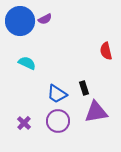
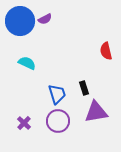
blue trapezoid: rotated 140 degrees counterclockwise
